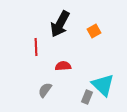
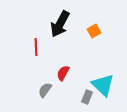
red semicircle: moved 7 px down; rotated 56 degrees counterclockwise
